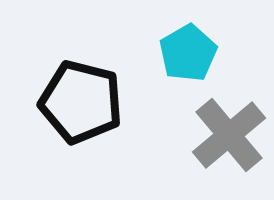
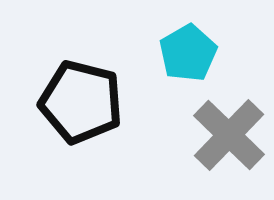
gray cross: rotated 6 degrees counterclockwise
